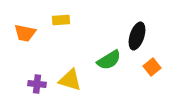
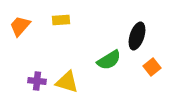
orange trapezoid: moved 5 px left, 7 px up; rotated 120 degrees clockwise
yellow triangle: moved 3 px left, 2 px down
purple cross: moved 3 px up
